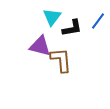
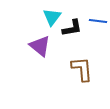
blue line: rotated 60 degrees clockwise
purple triangle: rotated 25 degrees clockwise
brown L-shape: moved 21 px right, 9 px down
